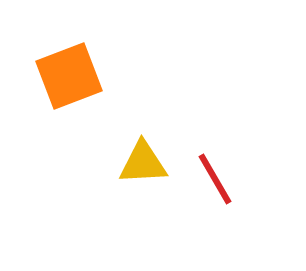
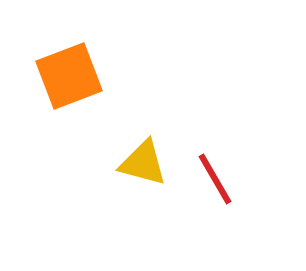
yellow triangle: rotated 18 degrees clockwise
